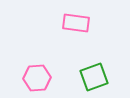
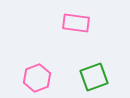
pink hexagon: rotated 16 degrees counterclockwise
